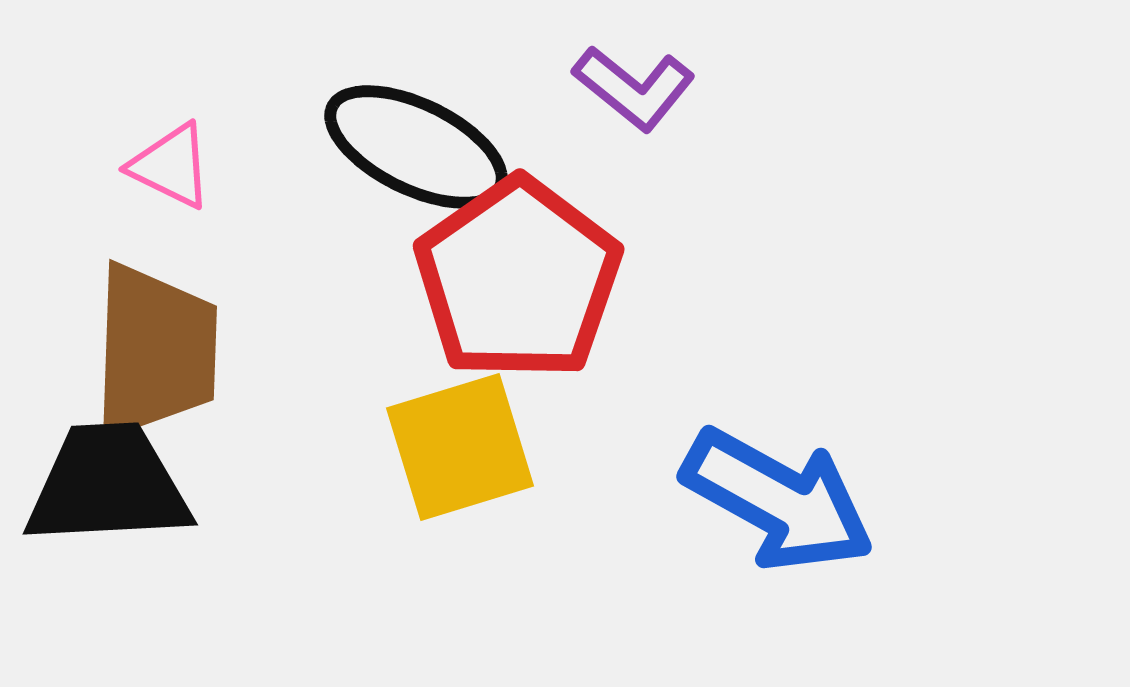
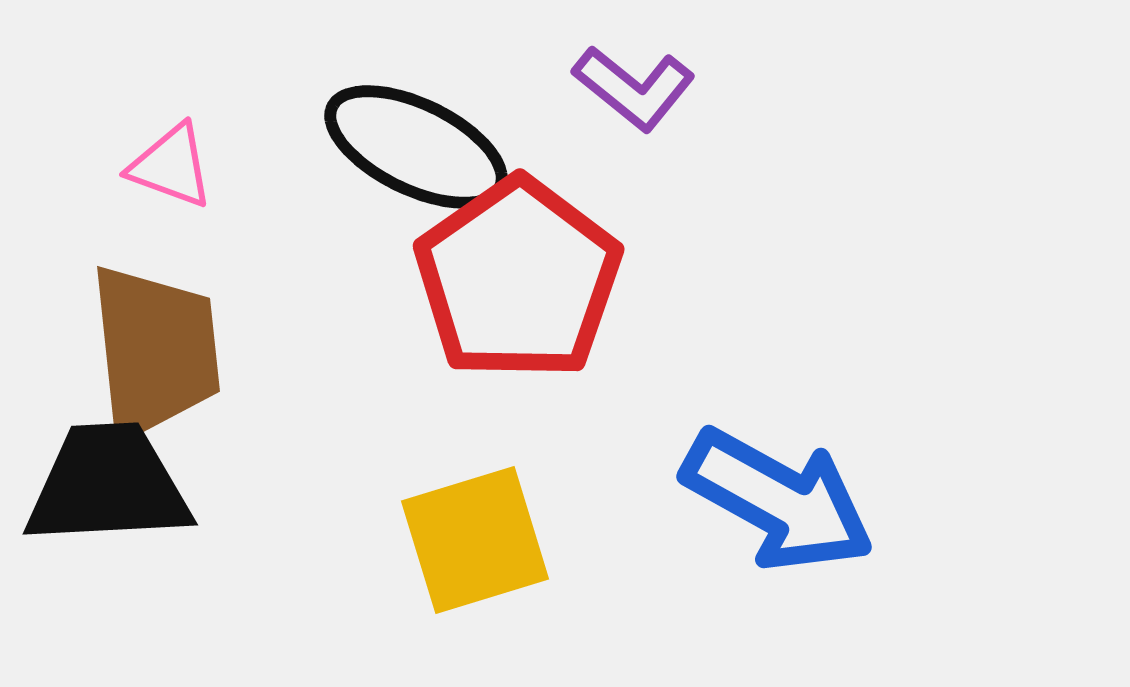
pink triangle: rotated 6 degrees counterclockwise
brown trapezoid: rotated 8 degrees counterclockwise
yellow square: moved 15 px right, 93 px down
